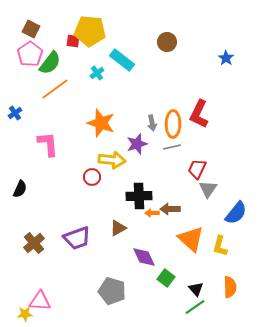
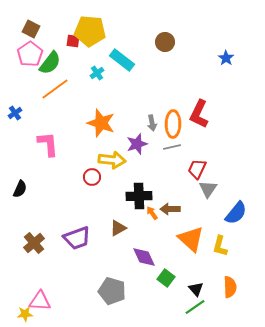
brown circle: moved 2 px left
orange arrow: rotated 56 degrees clockwise
